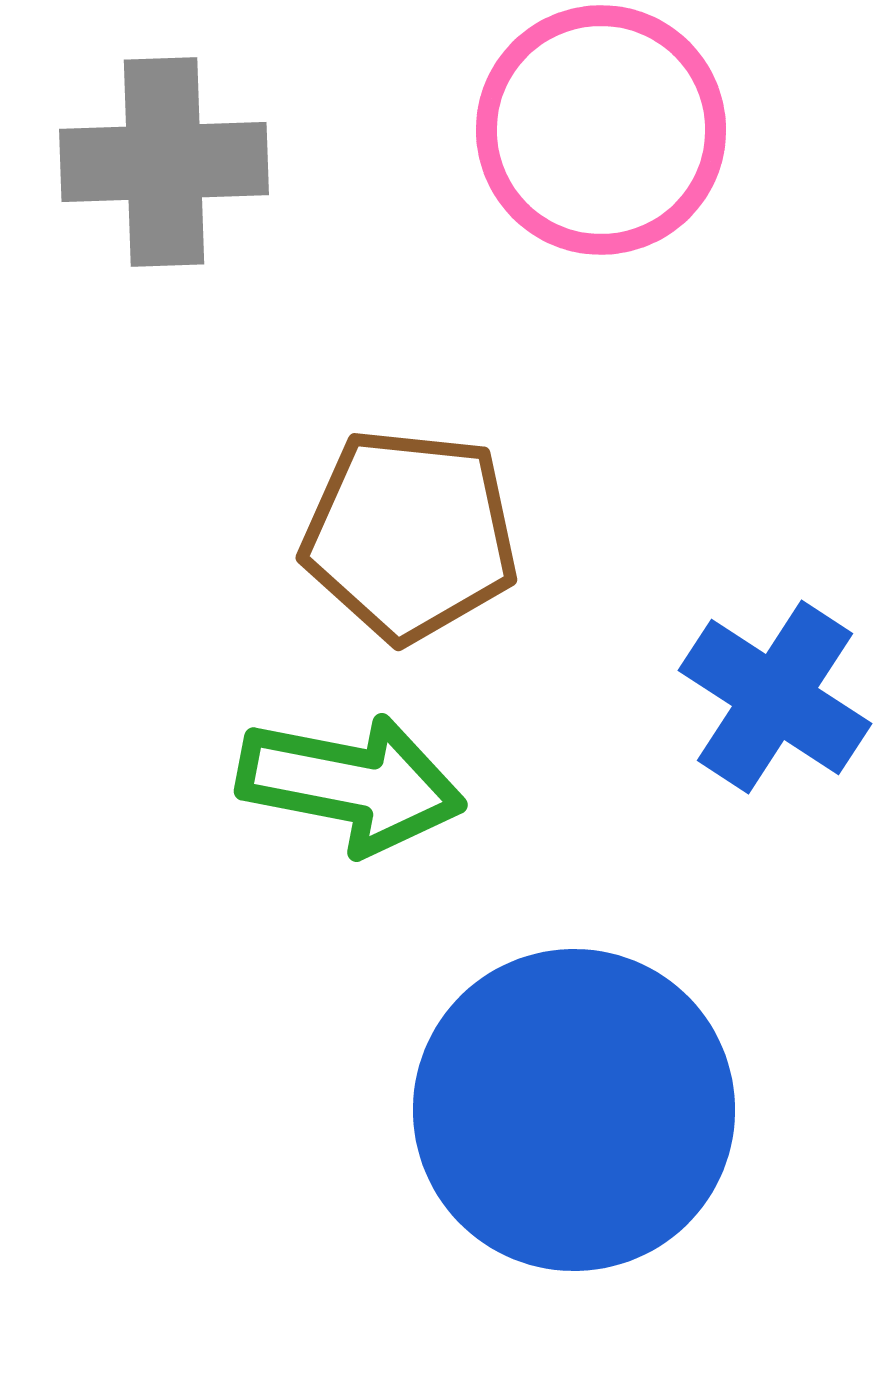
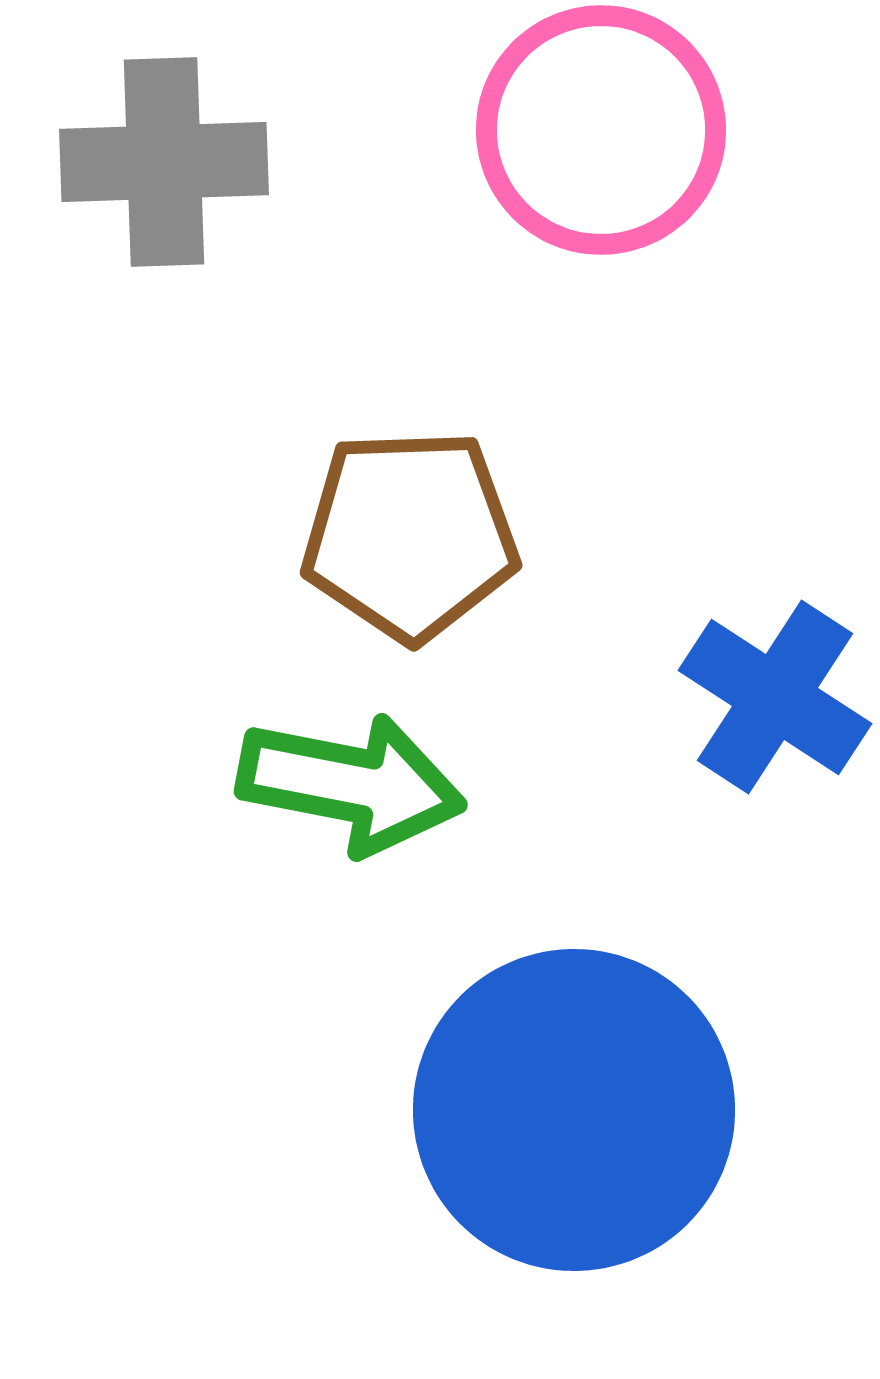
brown pentagon: rotated 8 degrees counterclockwise
